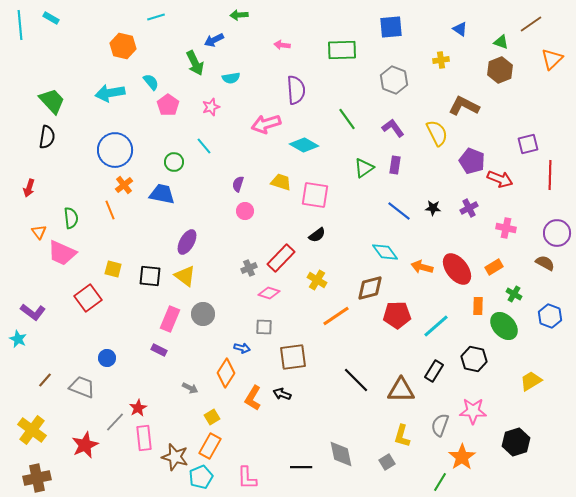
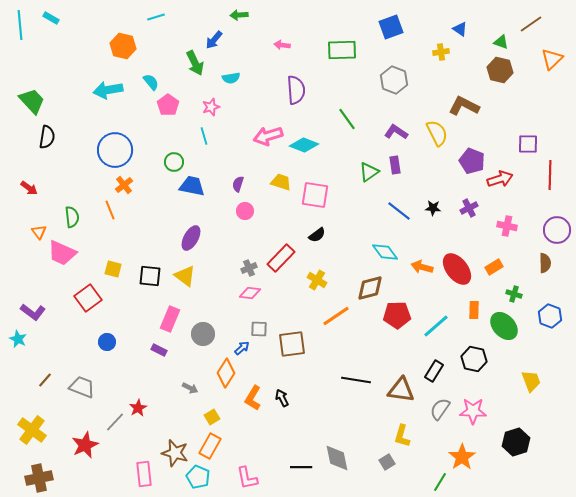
blue square at (391, 27): rotated 15 degrees counterclockwise
blue arrow at (214, 40): rotated 24 degrees counterclockwise
yellow cross at (441, 60): moved 8 px up
brown hexagon at (500, 70): rotated 25 degrees counterclockwise
cyan arrow at (110, 93): moved 2 px left, 3 px up
green trapezoid at (52, 101): moved 20 px left
pink arrow at (266, 124): moved 2 px right, 12 px down
purple L-shape at (393, 128): moved 3 px right, 4 px down; rotated 20 degrees counterclockwise
purple square at (528, 144): rotated 15 degrees clockwise
cyan diamond at (304, 145): rotated 8 degrees counterclockwise
cyan line at (204, 146): moved 10 px up; rotated 24 degrees clockwise
purple rectangle at (395, 165): rotated 18 degrees counterclockwise
green triangle at (364, 168): moved 5 px right, 4 px down
red arrow at (500, 179): rotated 40 degrees counterclockwise
red arrow at (29, 188): rotated 72 degrees counterclockwise
blue trapezoid at (162, 194): moved 30 px right, 8 px up
green semicircle at (71, 218): moved 1 px right, 1 px up
pink cross at (506, 228): moved 1 px right, 2 px up
purple circle at (557, 233): moved 3 px up
purple ellipse at (187, 242): moved 4 px right, 4 px up
brown semicircle at (545, 263): rotated 60 degrees clockwise
pink diamond at (269, 293): moved 19 px left; rotated 10 degrees counterclockwise
green cross at (514, 294): rotated 14 degrees counterclockwise
orange rectangle at (478, 306): moved 4 px left, 4 px down
gray circle at (203, 314): moved 20 px down
gray square at (264, 327): moved 5 px left, 2 px down
blue arrow at (242, 348): rotated 56 degrees counterclockwise
brown square at (293, 357): moved 1 px left, 13 px up
blue circle at (107, 358): moved 16 px up
black line at (356, 380): rotated 36 degrees counterclockwise
yellow trapezoid at (531, 381): rotated 100 degrees clockwise
brown triangle at (401, 390): rotated 8 degrees clockwise
black arrow at (282, 394): moved 4 px down; rotated 42 degrees clockwise
gray semicircle at (440, 425): moved 16 px up; rotated 15 degrees clockwise
pink rectangle at (144, 438): moved 36 px down
gray diamond at (341, 454): moved 4 px left, 4 px down
brown star at (175, 457): moved 4 px up
cyan pentagon at (201, 477): moved 3 px left; rotated 25 degrees counterclockwise
brown cross at (37, 478): moved 2 px right
pink L-shape at (247, 478): rotated 10 degrees counterclockwise
